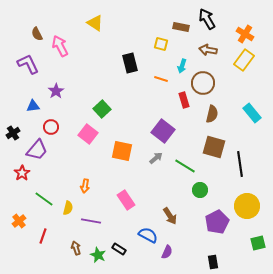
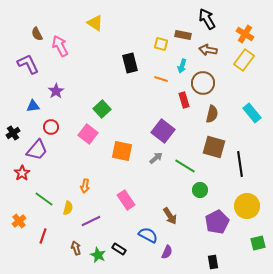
brown rectangle at (181, 27): moved 2 px right, 8 px down
purple line at (91, 221): rotated 36 degrees counterclockwise
